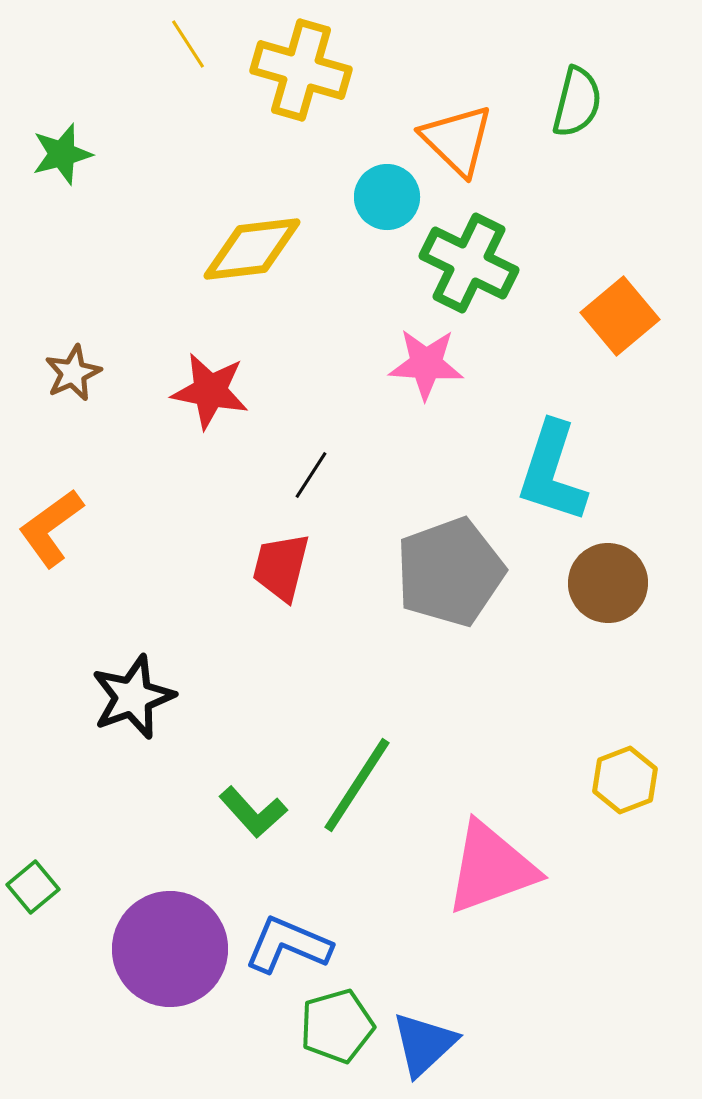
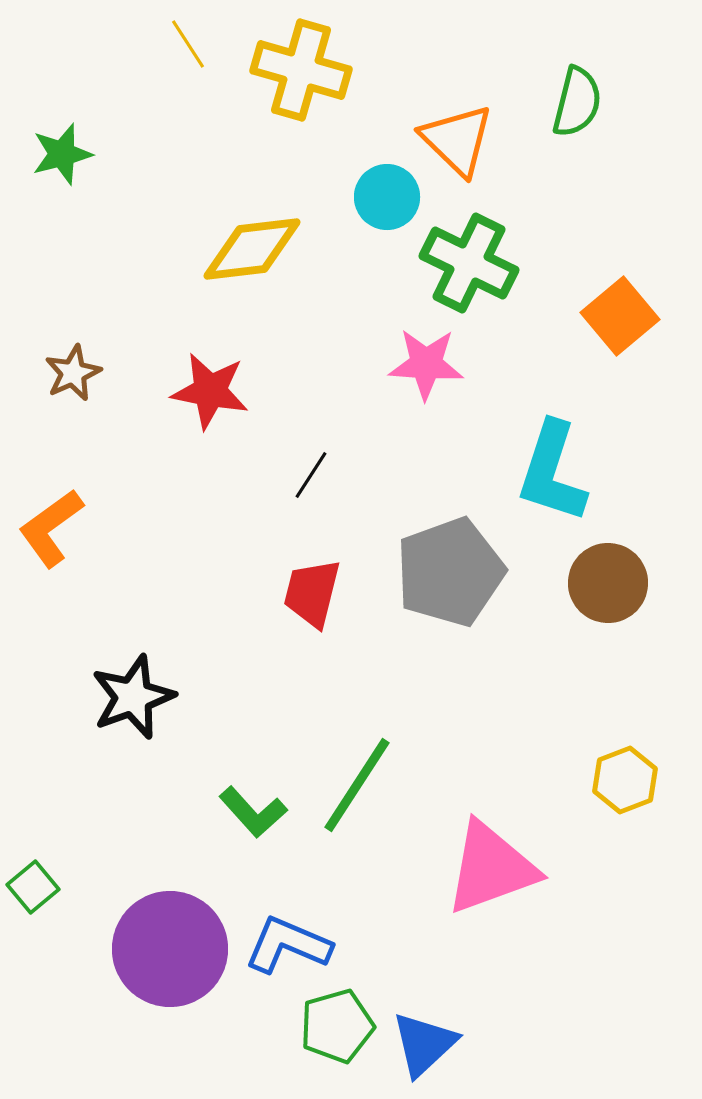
red trapezoid: moved 31 px right, 26 px down
